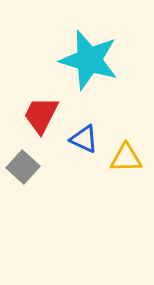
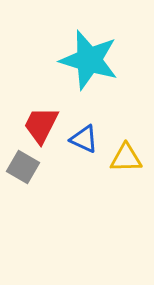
red trapezoid: moved 10 px down
gray square: rotated 12 degrees counterclockwise
